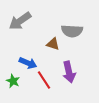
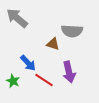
gray arrow: moved 3 px left, 3 px up; rotated 75 degrees clockwise
blue arrow: rotated 24 degrees clockwise
red line: rotated 24 degrees counterclockwise
